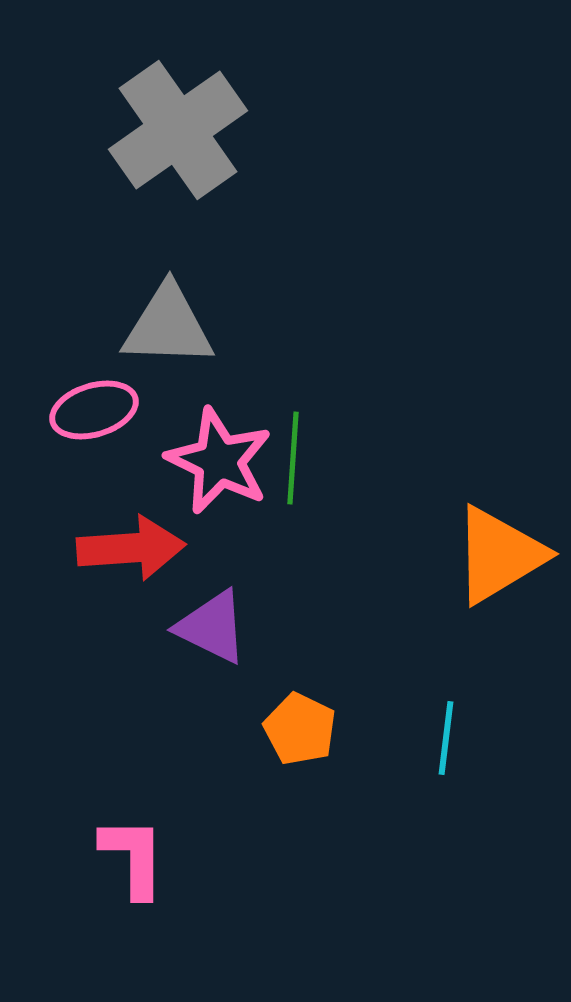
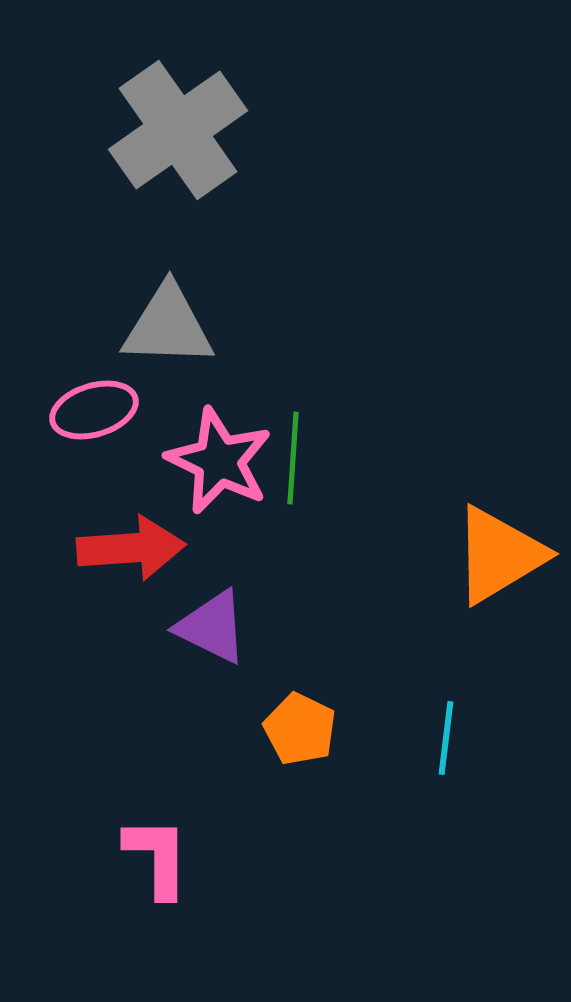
pink L-shape: moved 24 px right
